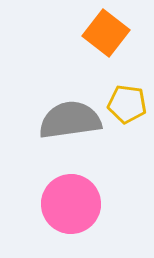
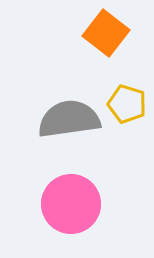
yellow pentagon: rotated 9 degrees clockwise
gray semicircle: moved 1 px left, 1 px up
